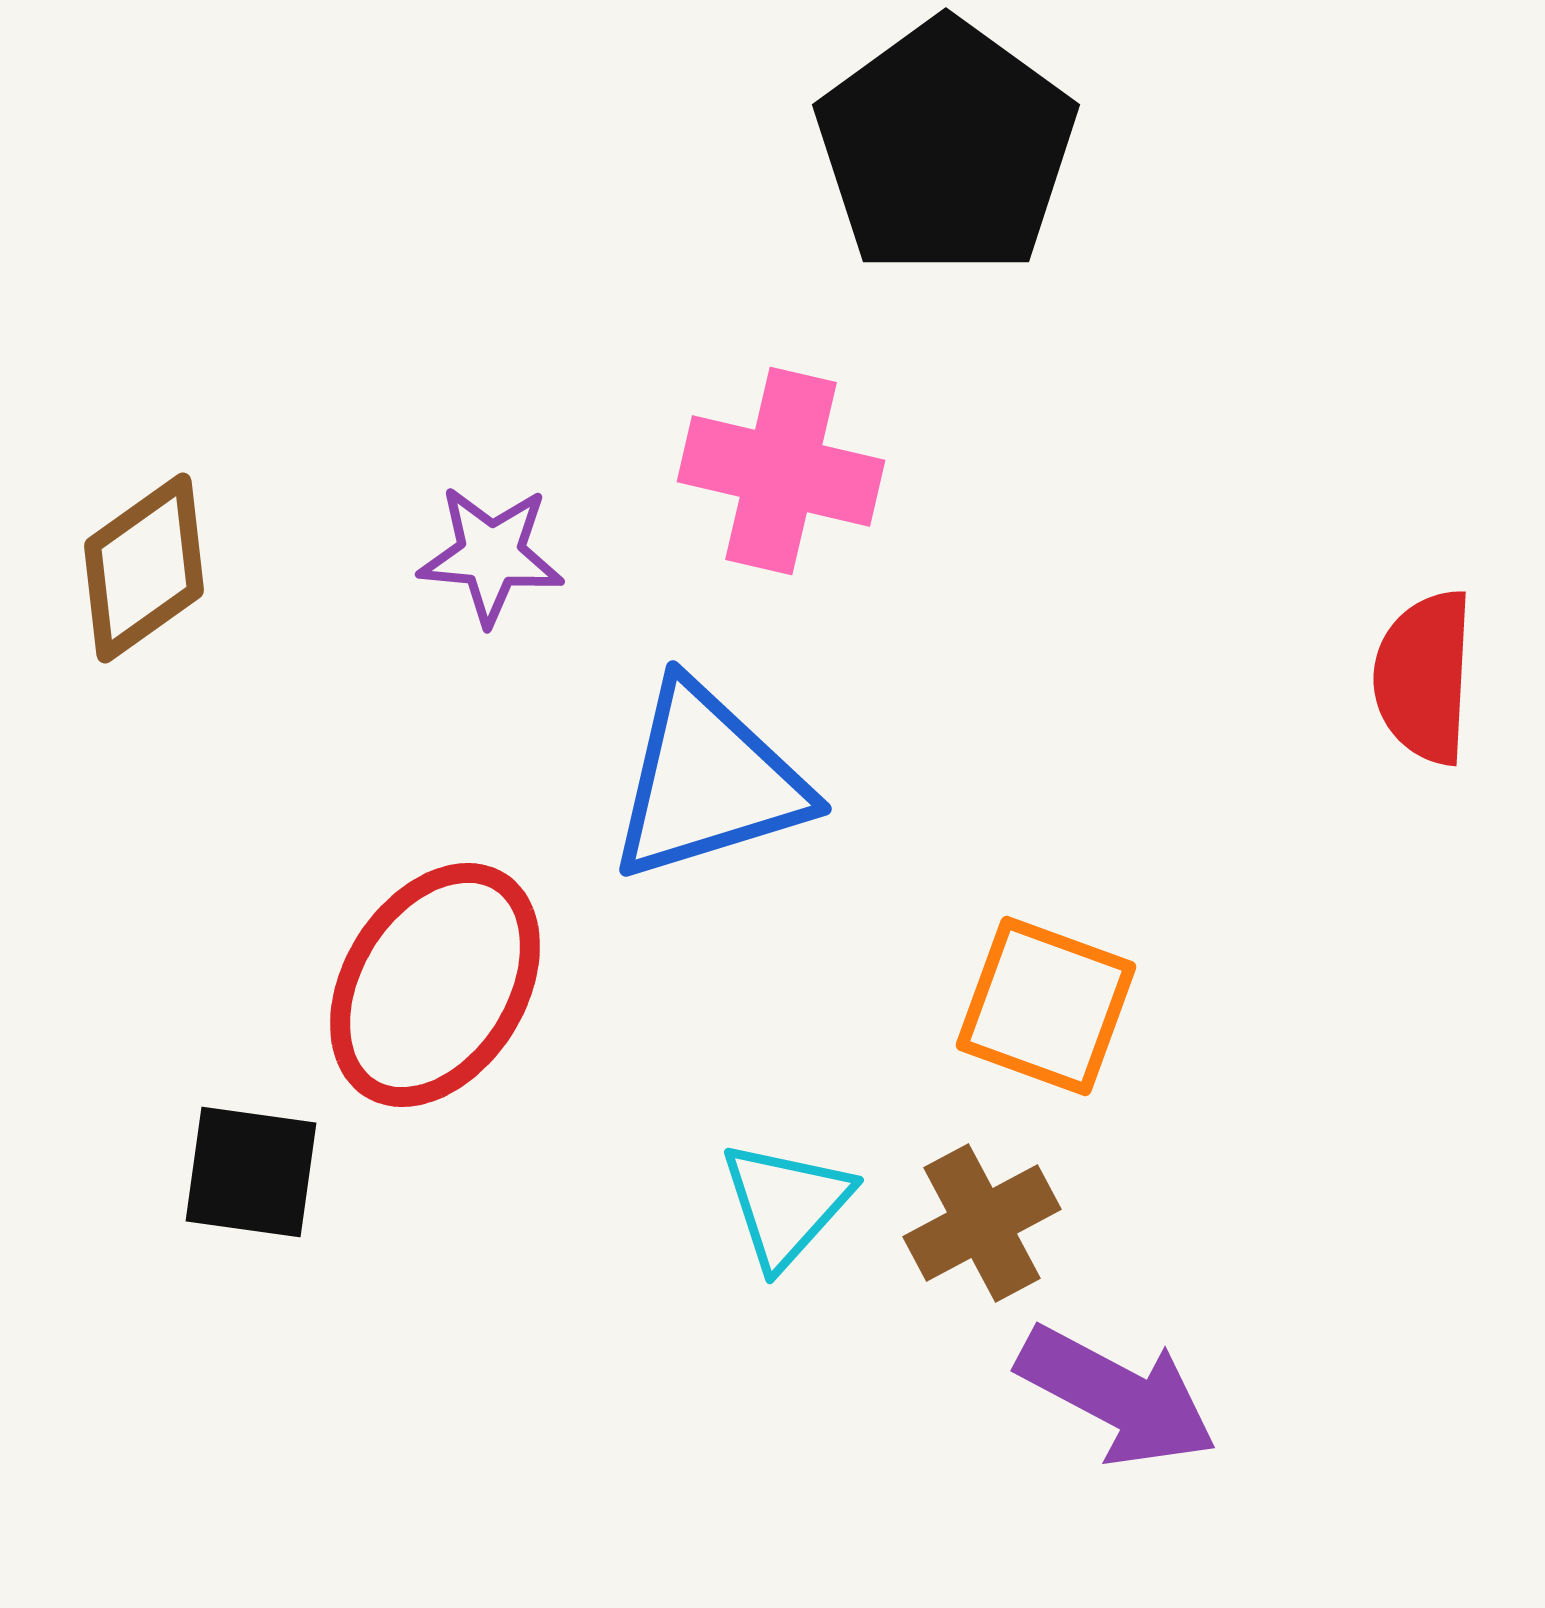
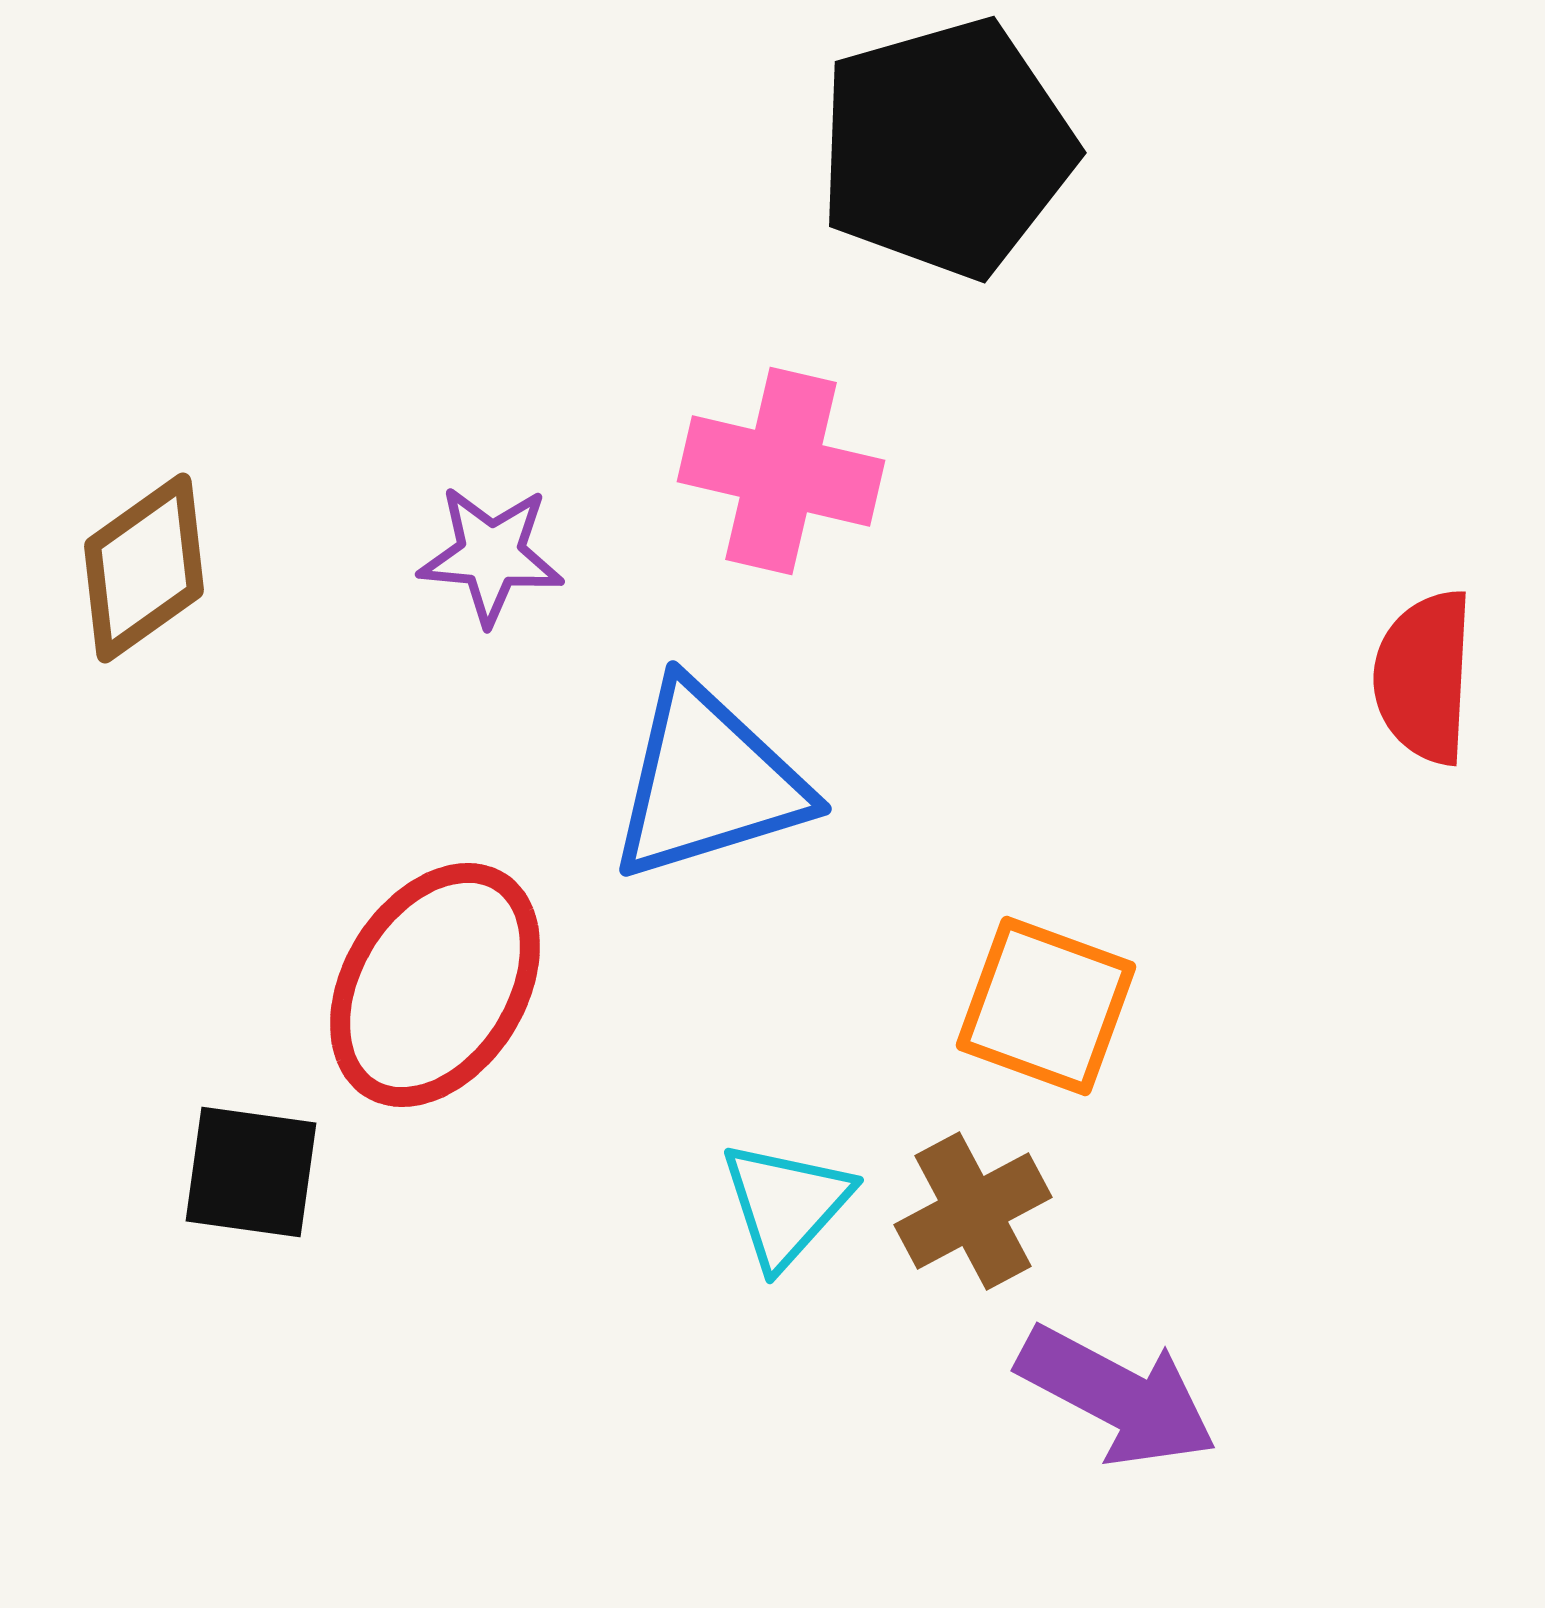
black pentagon: rotated 20 degrees clockwise
brown cross: moved 9 px left, 12 px up
